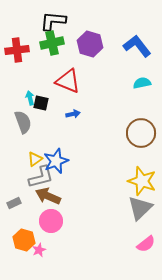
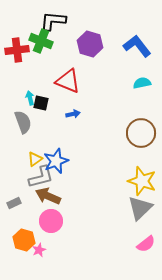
green cross: moved 11 px left, 2 px up; rotated 35 degrees clockwise
